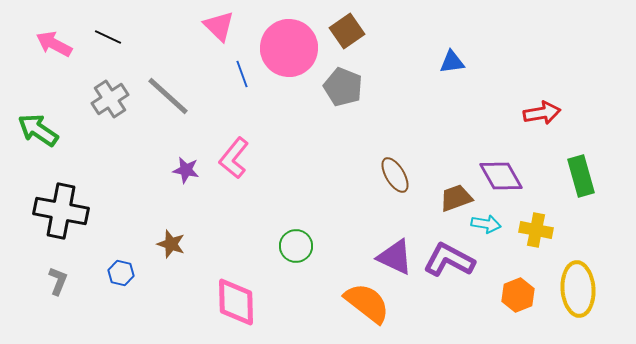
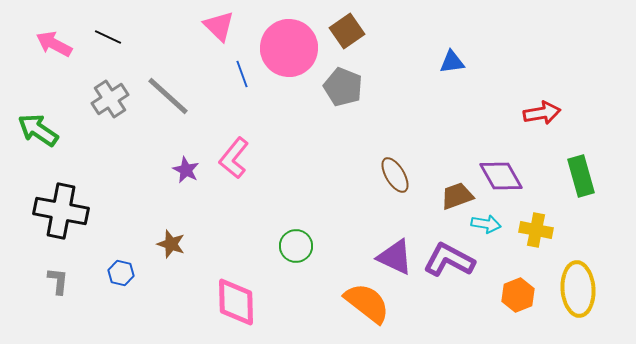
purple star: rotated 16 degrees clockwise
brown trapezoid: moved 1 px right, 2 px up
gray L-shape: rotated 16 degrees counterclockwise
